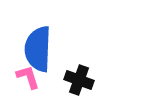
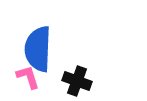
black cross: moved 2 px left, 1 px down
